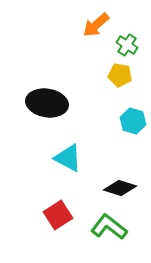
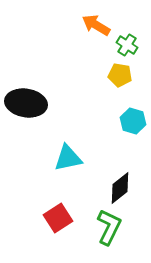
orange arrow: rotated 72 degrees clockwise
black ellipse: moved 21 px left
cyan triangle: rotated 40 degrees counterclockwise
black diamond: rotated 56 degrees counterclockwise
red square: moved 3 px down
green L-shape: rotated 78 degrees clockwise
